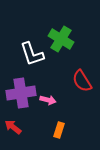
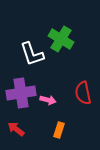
red semicircle: moved 1 px right, 12 px down; rotated 20 degrees clockwise
red arrow: moved 3 px right, 2 px down
